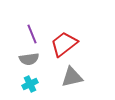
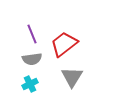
gray semicircle: moved 3 px right
gray triangle: rotated 45 degrees counterclockwise
